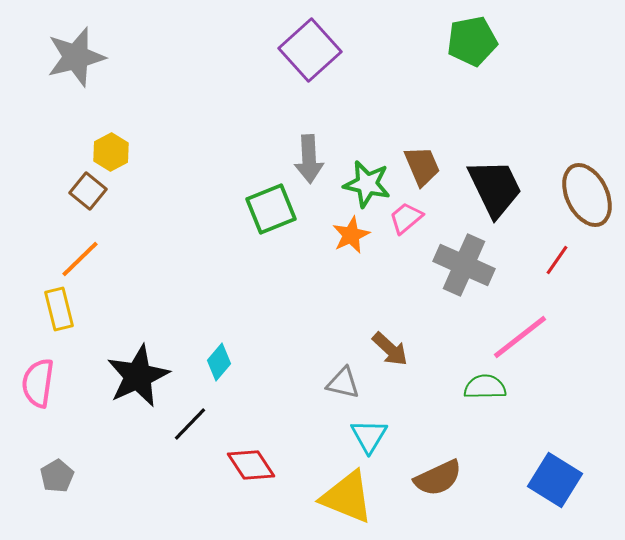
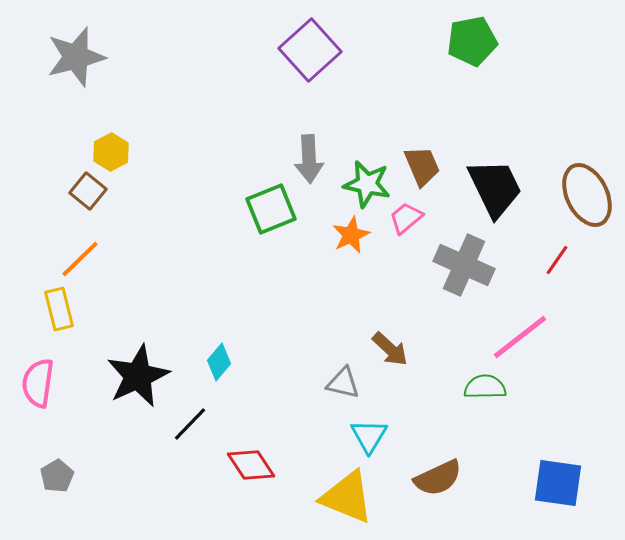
blue square: moved 3 px right, 3 px down; rotated 24 degrees counterclockwise
